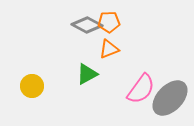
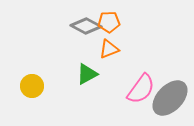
gray diamond: moved 1 px left, 1 px down
